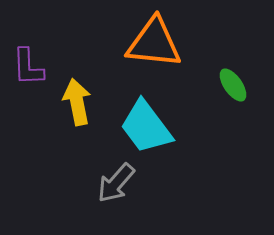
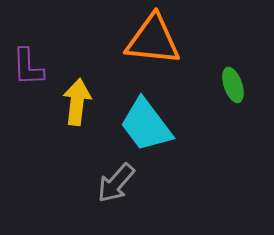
orange triangle: moved 1 px left, 3 px up
green ellipse: rotated 16 degrees clockwise
yellow arrow: rotated 18 degrees clockwise
cyan trapezoid: moved 2 px up
